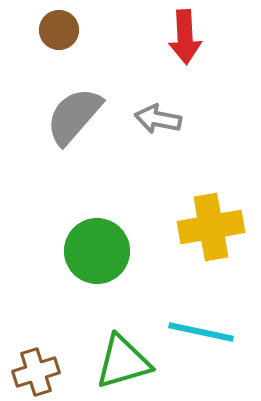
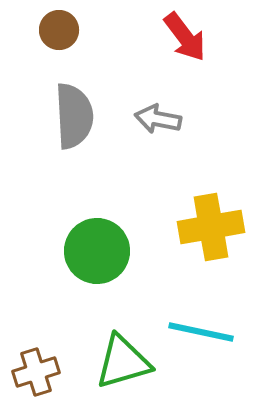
red arrow: rotated 34 degrees counterclockwise
gray semicircle: rotated 136 degrees clockwise
